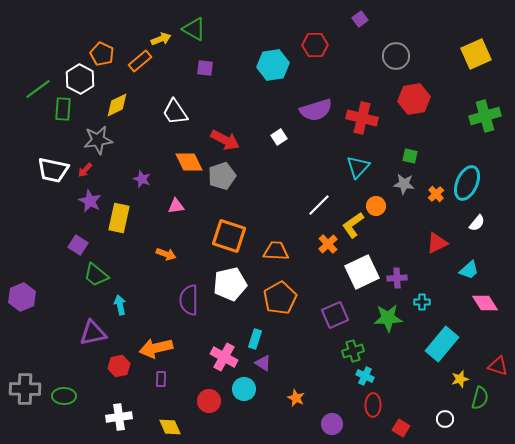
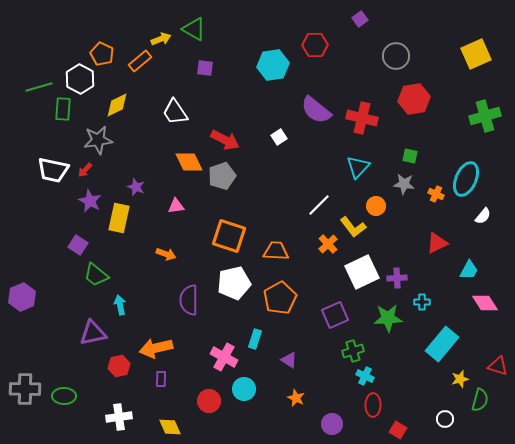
green line at (38, 89): moved 1 px right, 2 px up; rotated 20 degrees clockwise
purple semicircle at (316, 110): rotated 56 degrees clockwise
purple star at (142, 179): moved 6 px left, 8 px down
cyan ellipse at (467, 183): moved 1 px left, 4 px up
orange cross at (436, 194): rotated 21 degrees counterclockwise
white semicircle at (477, 223): moved 6 px right, 7 px up
yellow L-shape at (353, 225): moved 2 px down; rotated 92 degrees counterclockwise
cyan trapezoid at (469, 270): rotated 20 degrees counterclockwise
white pentagon at (230, 284): moved 4 px right, 1 px up
purple triangle at (263, 363): moved 26 px right, 3 px up
green semicircle at (480, 398): moved 2 px down
red square at (401, 428): moved 3 px left, 2 px down
